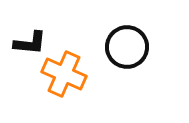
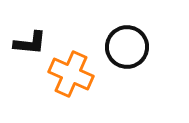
orange cross: moved 7 px right
